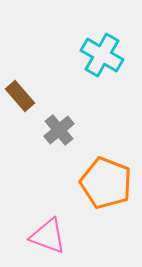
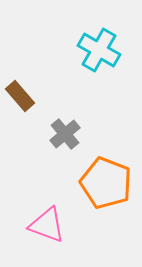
cyan cross: moved 3 px left, 5 px up
gray cross: moved 6 px right, 4 px down
pink triangle: moved 1 px left, 11 px up
